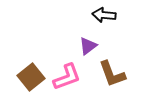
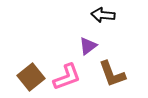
black arrow: moved 1 px left
